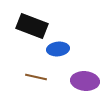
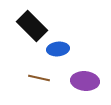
black rectangle: rotated 24 degrees clockwise
brown line: moved 3 px right, 1 px down
